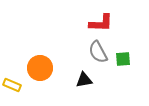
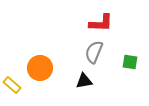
gray semicircle: moved 4 px left; rotated 50 degrees clockwise
green square: moved 7 px right, 3 px down; rotated 14 degrees clockwise
black triangle: moved 1 px down
yellow rectangle: rotated 18 degrees clockwise
